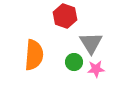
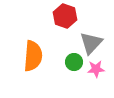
gray triangle: rotated 15 degrees clockwise
orange semicircle: moved 1 px left, 1 px down
